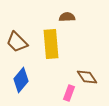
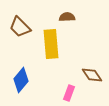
brown trapezoid: moved 3 px right, 15 px up
brown diamond: moved 5 px right, 2 px up
